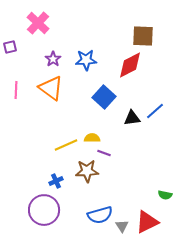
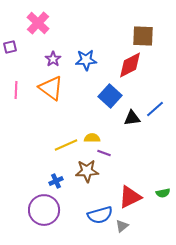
blue square: moved 6 px right, 1 px up
blue line: moved 2 px up
green semicircle: moved 2 px left, 2 px up; rotated 24 degrees counterclockwise
red triangle: moved 17 px left, 25 px up
gray triangle: rotated 24 degrees clockwise
